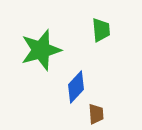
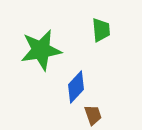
green star: rotated 6 degrees clockwise
brown trapezoid: moved 3 px left, 1 px down; rotated 15 degrees counterclockwise
